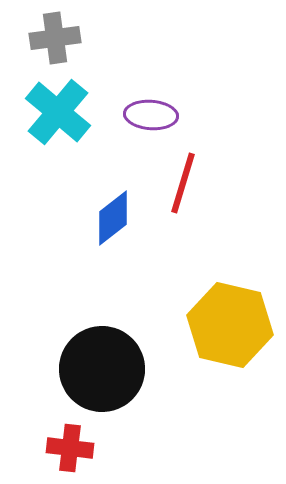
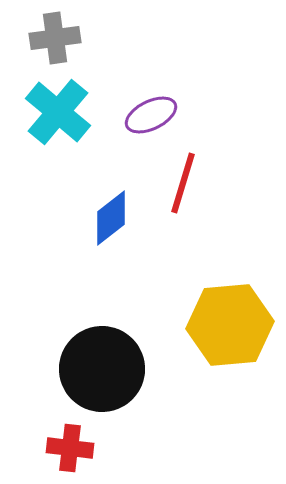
purple ellipse: rotated 30 degrees counterclockwise
blue diamond: moved 2 px left
yellow hexagon: rotated 18 degrees counterclockwise
